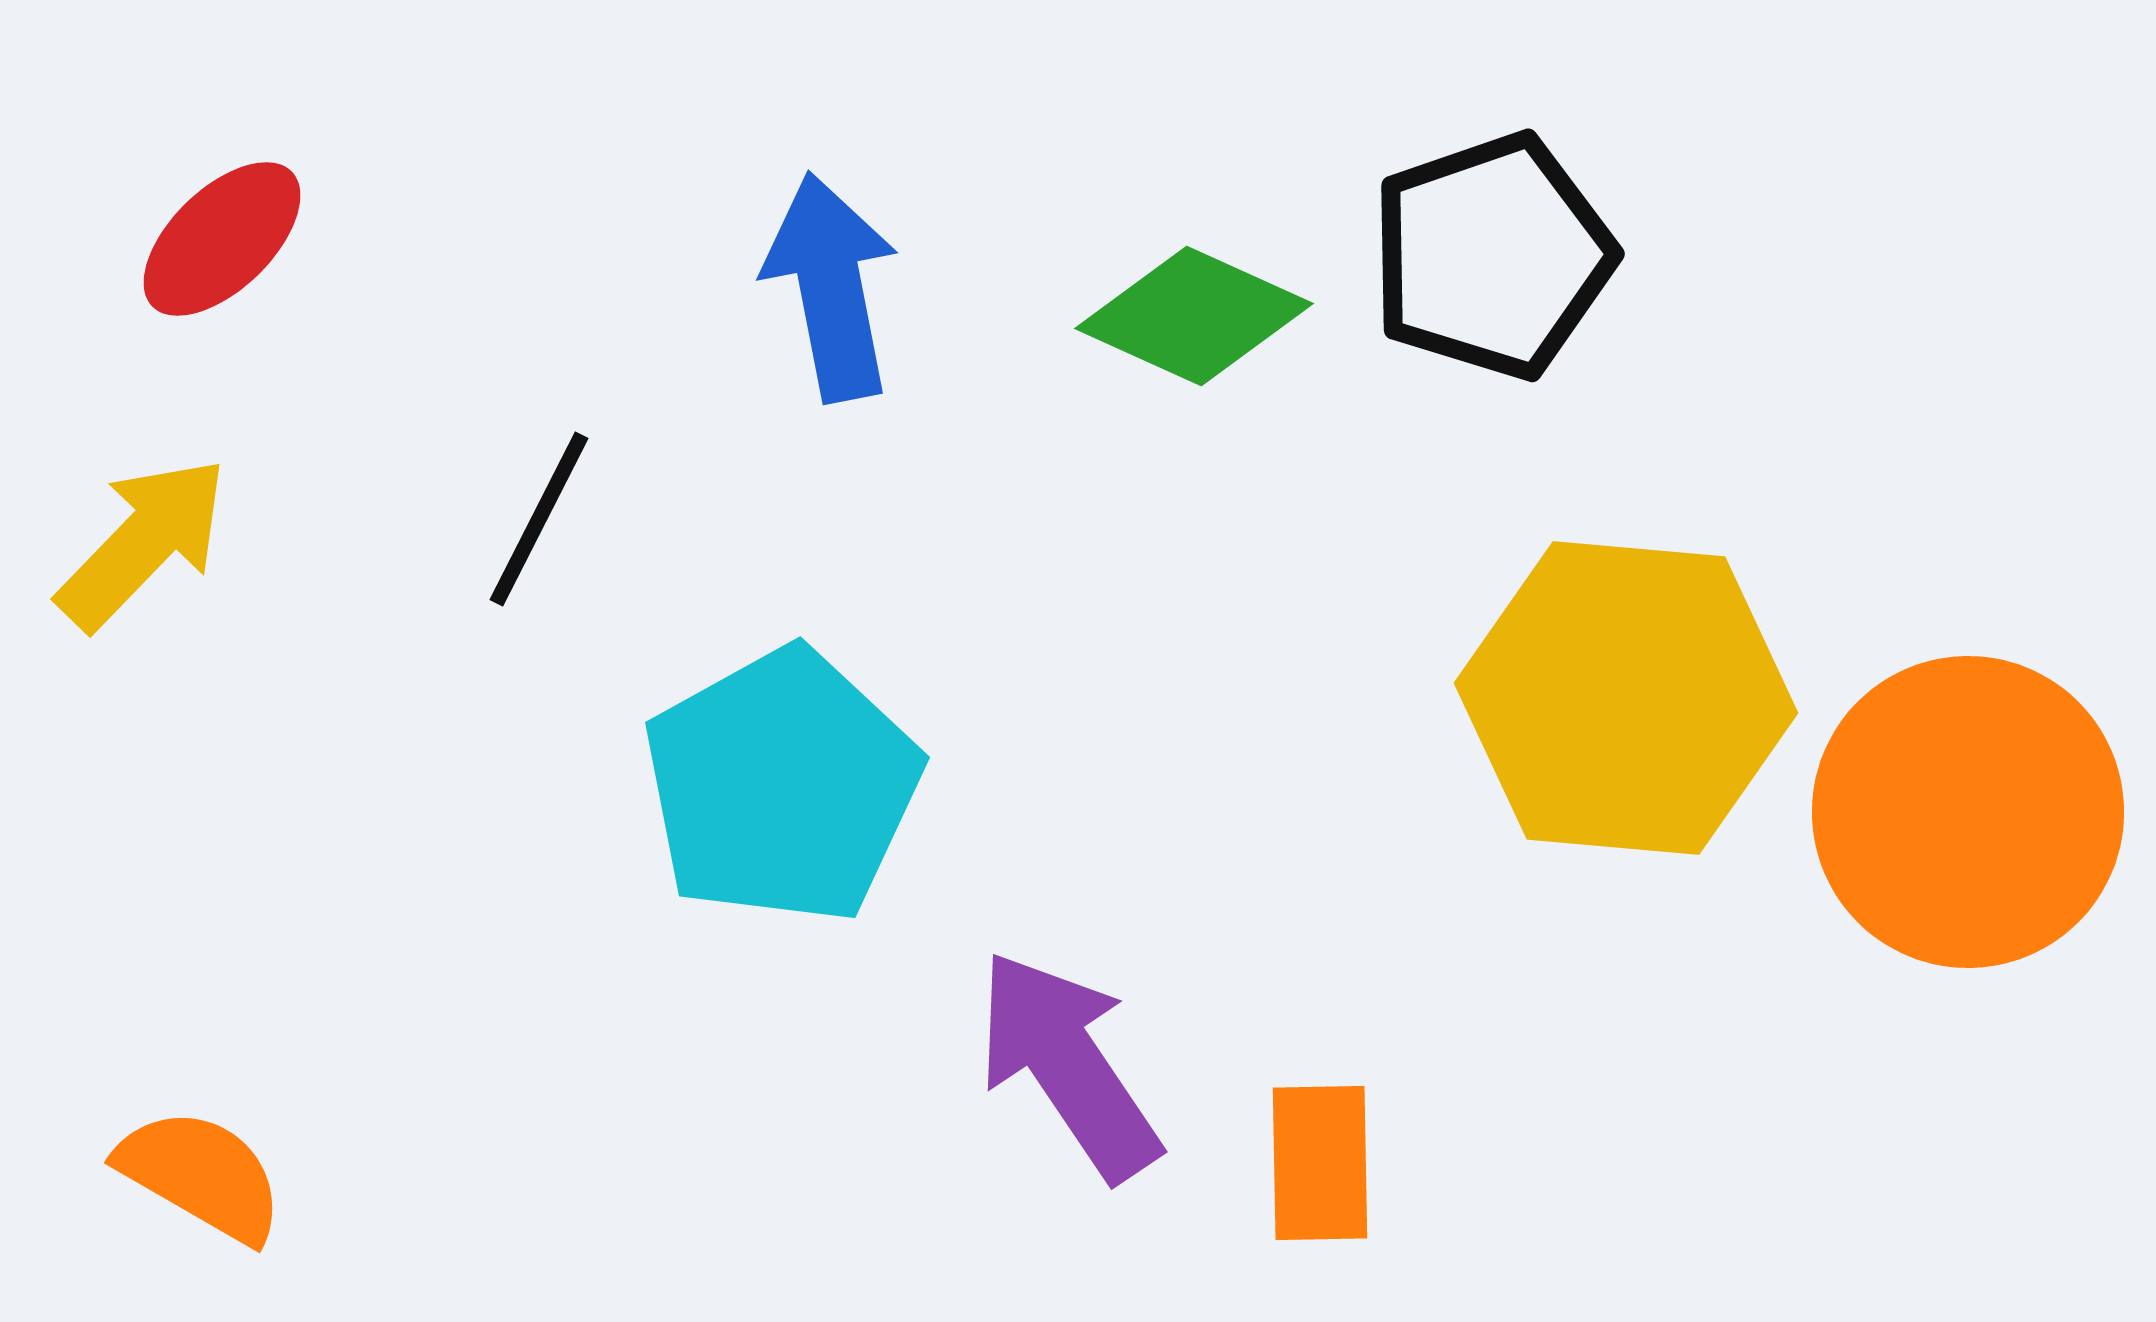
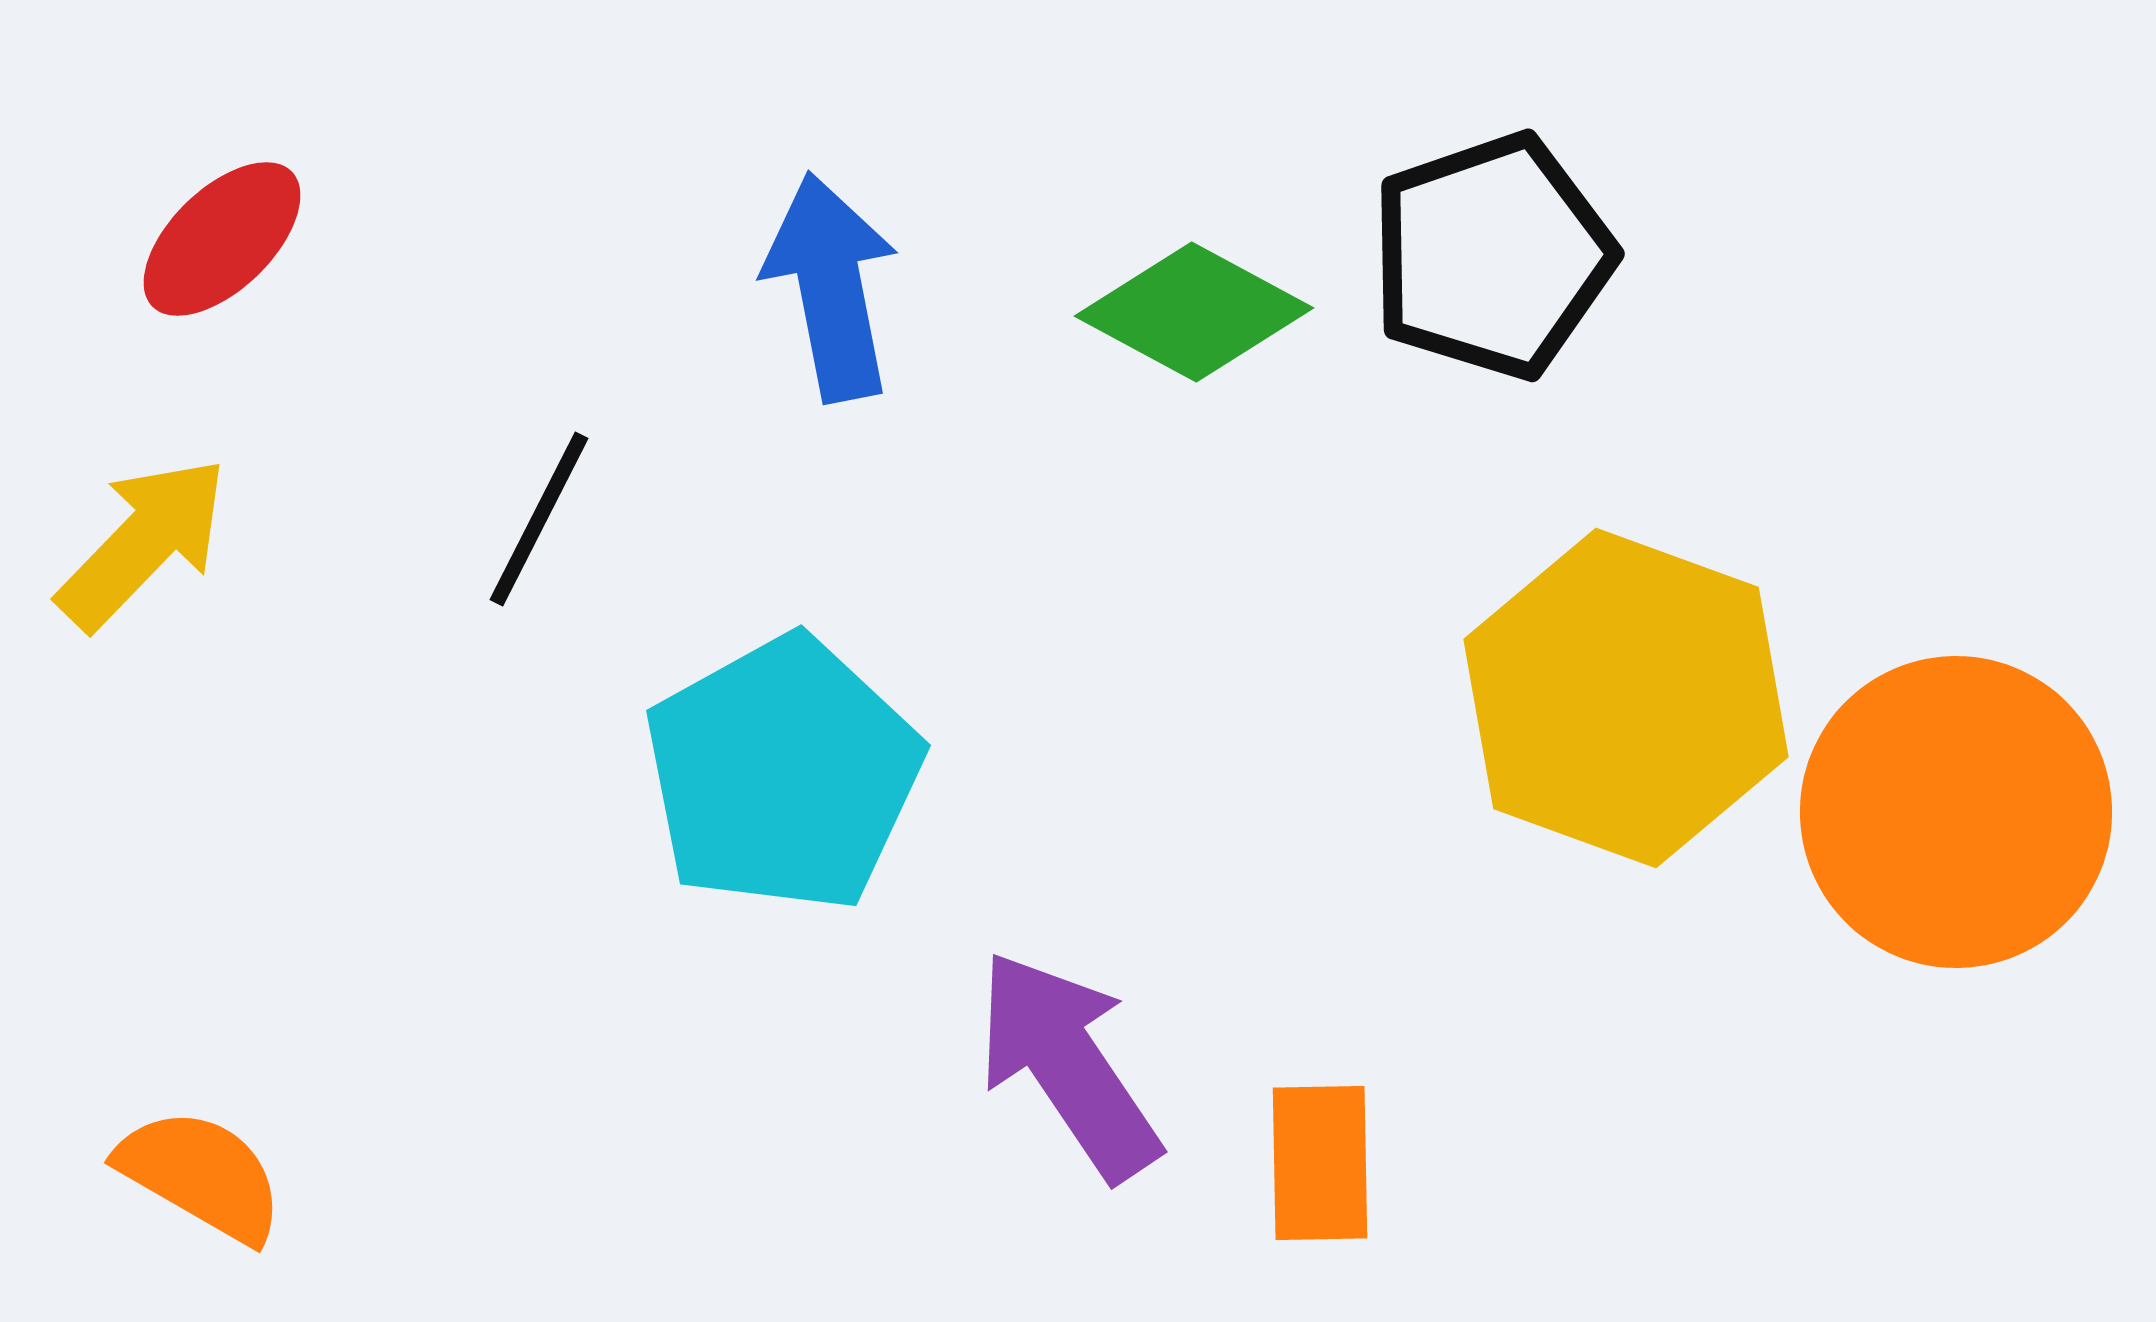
green diamond: moved 4 px up; rotated 4 degrees clockwise
yellow hexagon: rotated 15 degrees clockwise
cyan pentagon: moved 1 px right, 12 px up
orange circle: moved 12 px left
